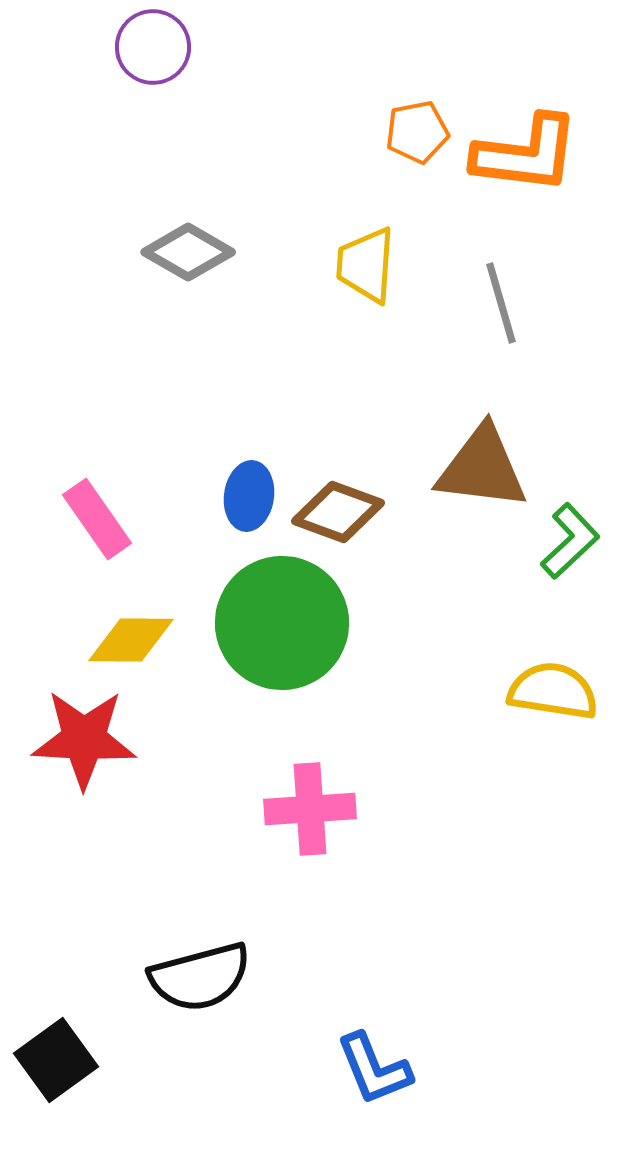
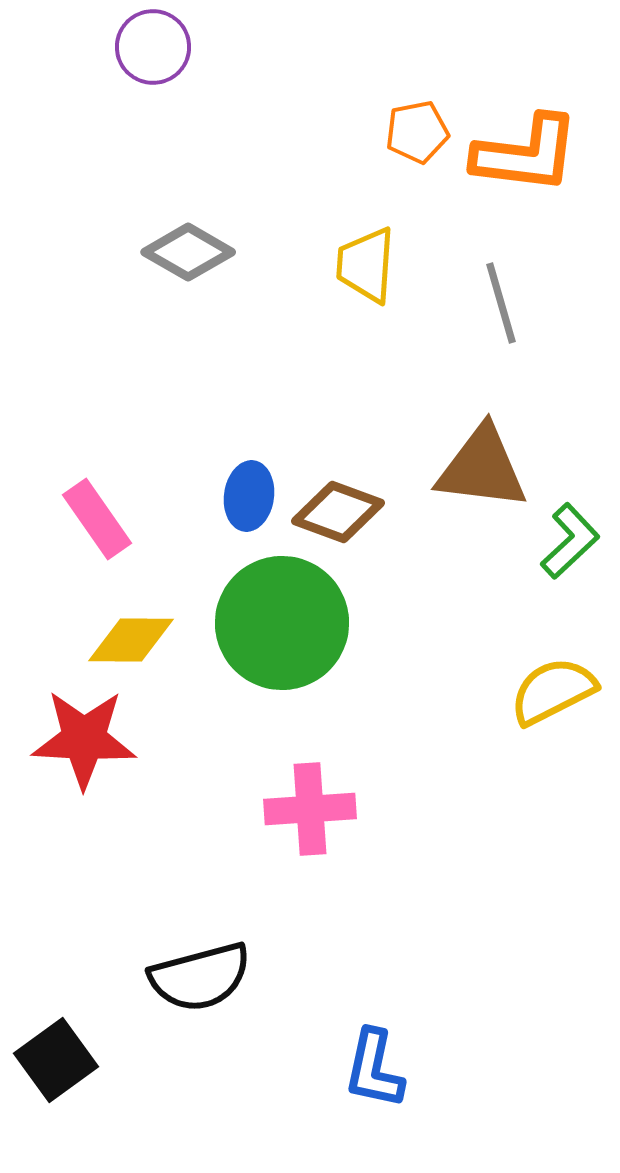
yellow semicircle: rotated 36 degrees counterclockwise
blue L-shape: rotated 34 degrees clockwise
